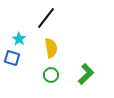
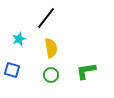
cyan star: rotated 16 degrees clockwise
blue square: moved 12 px down
green L-shape: moved 3 px up; rotated 145 degrees counterclockwise
